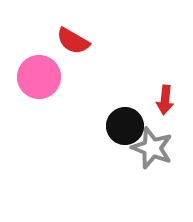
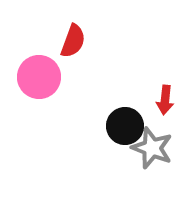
red semicircle: rotated 100 degrees counterclockwise
